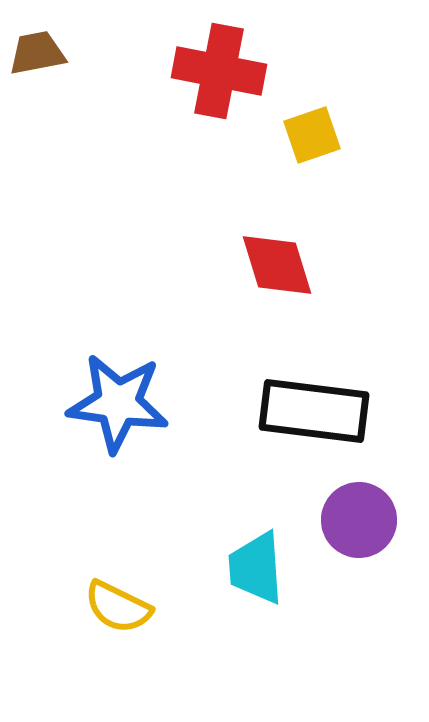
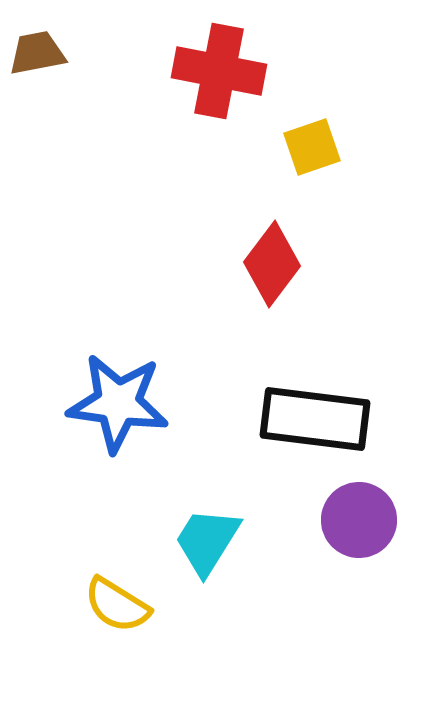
yellow square: moved 12 px down
red diamond: moved 5 px left, 1 px up; rotated 54 degrees clockwise
black rectangle: moved 1 px right, 8 px down
cyan trapezoid: moved 49 px left, 27 px up; rotated 36 degrees clockwise
yellow semicircle: moved 1 px left, 2 px up; rotated 6 degrees clockwise
